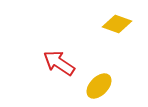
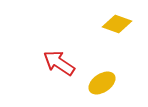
yellow ellipse: moved 3 px right, 3 px up; rotated 12 degrees clockwise
